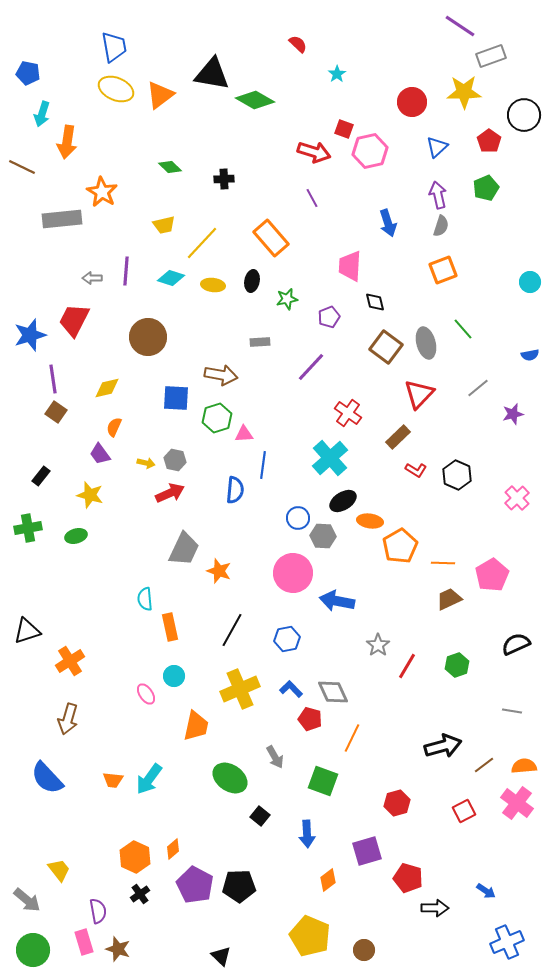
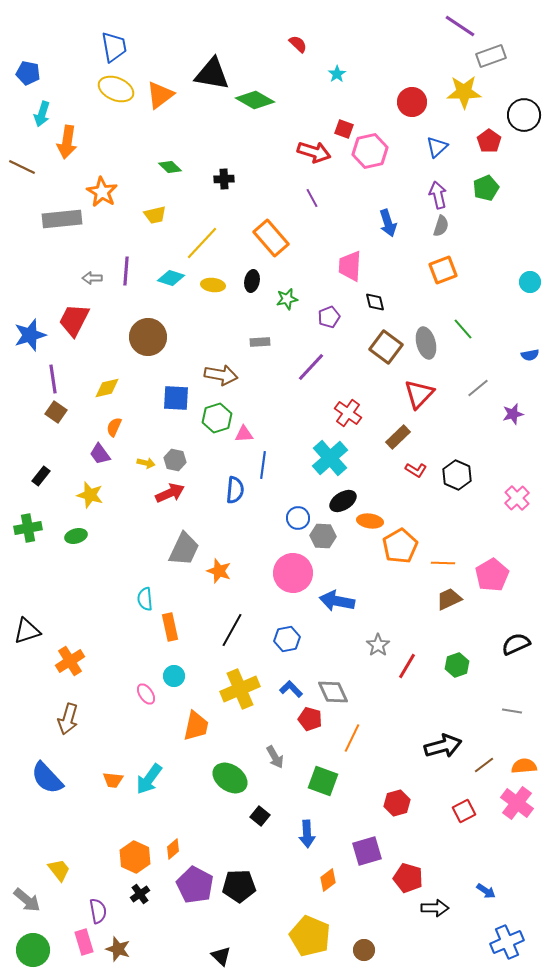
yellow trapezoid at (164, 225): moved 9 px left, 10 px up
